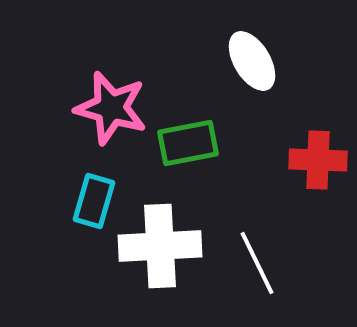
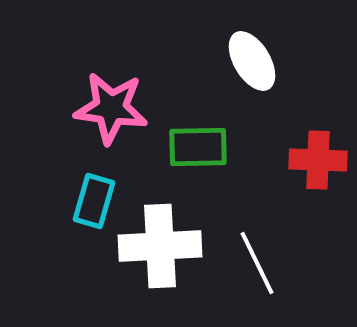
pink star: rotated 8 degrees counterclockwise
green rectangle: moved 10 px right, 4 px down; rotated 10 degrees clockwise
